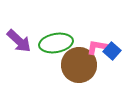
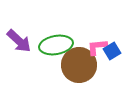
green ellipse: moved 2 px down
pink L-shape: rotated 15 degrees counterclockwise
blue square: rotated 18 degrees clockwise
